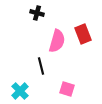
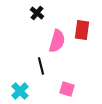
black cross: rotated 24 degrees clockwise
red rectangle: moved 1 px left, 4 px up; rotated 30 degrees clockwise
